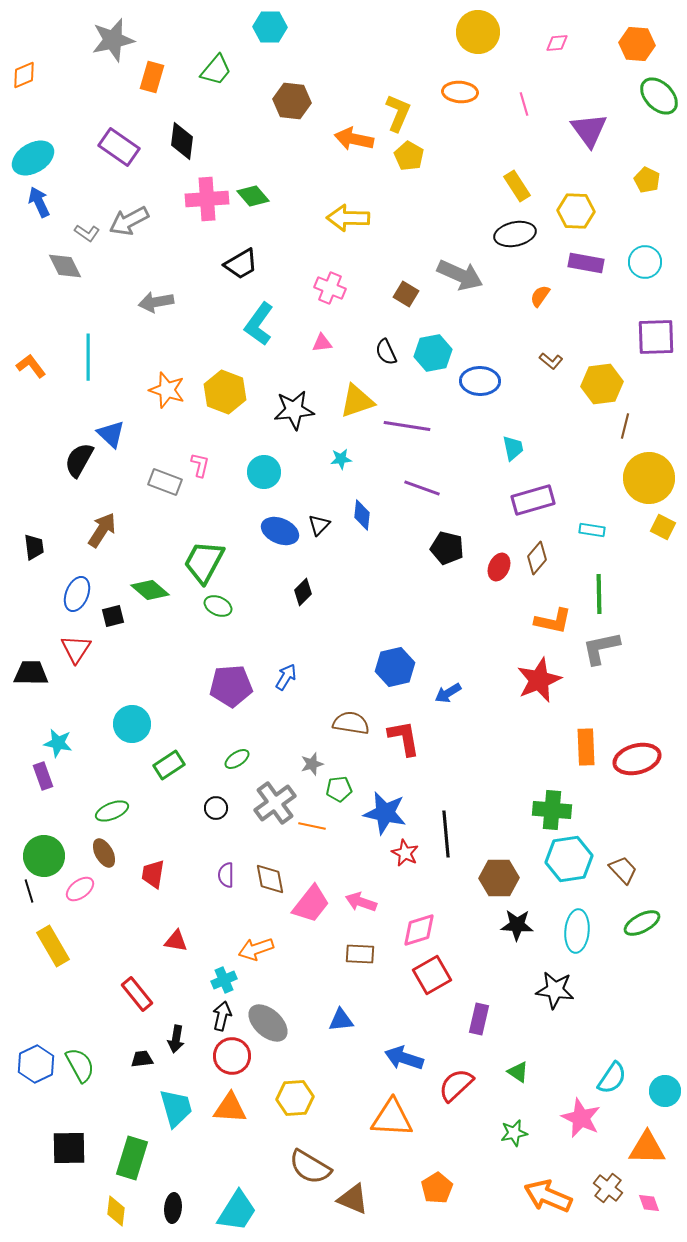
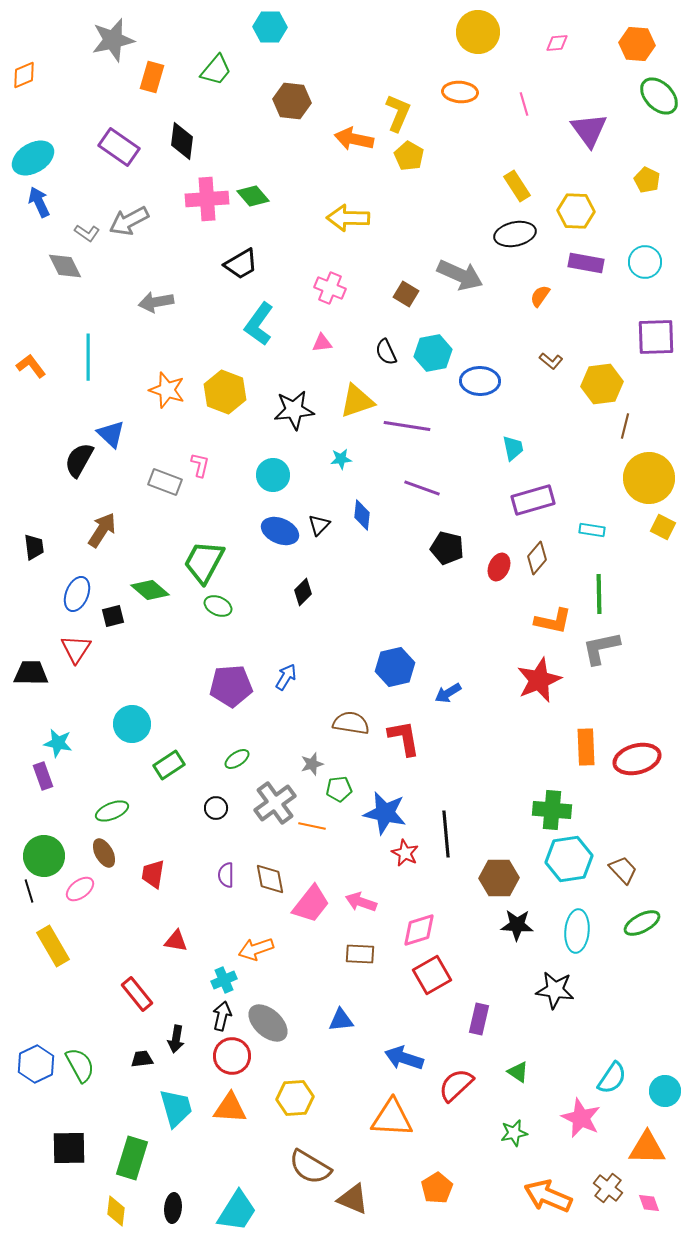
cyan circle at (264, 472): moved 9 px right, 3 px down
